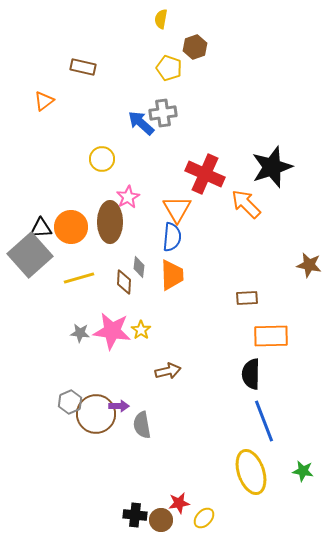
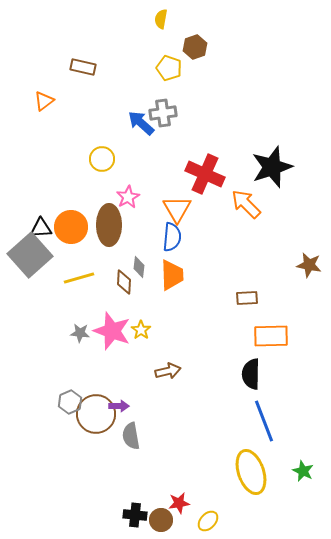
brown ellipse at (110, 222): moved 1 px left, 3 px down
pink star at (112, 331): rotated 12 degrees clockwise
gray semicircle at (142, 425): moved 11 px left, 11 px down
green star at (303, 471): rotated 15 degrees clockwise
yellow ellipse at (204, 518): moved 4 px right, 3 px down
